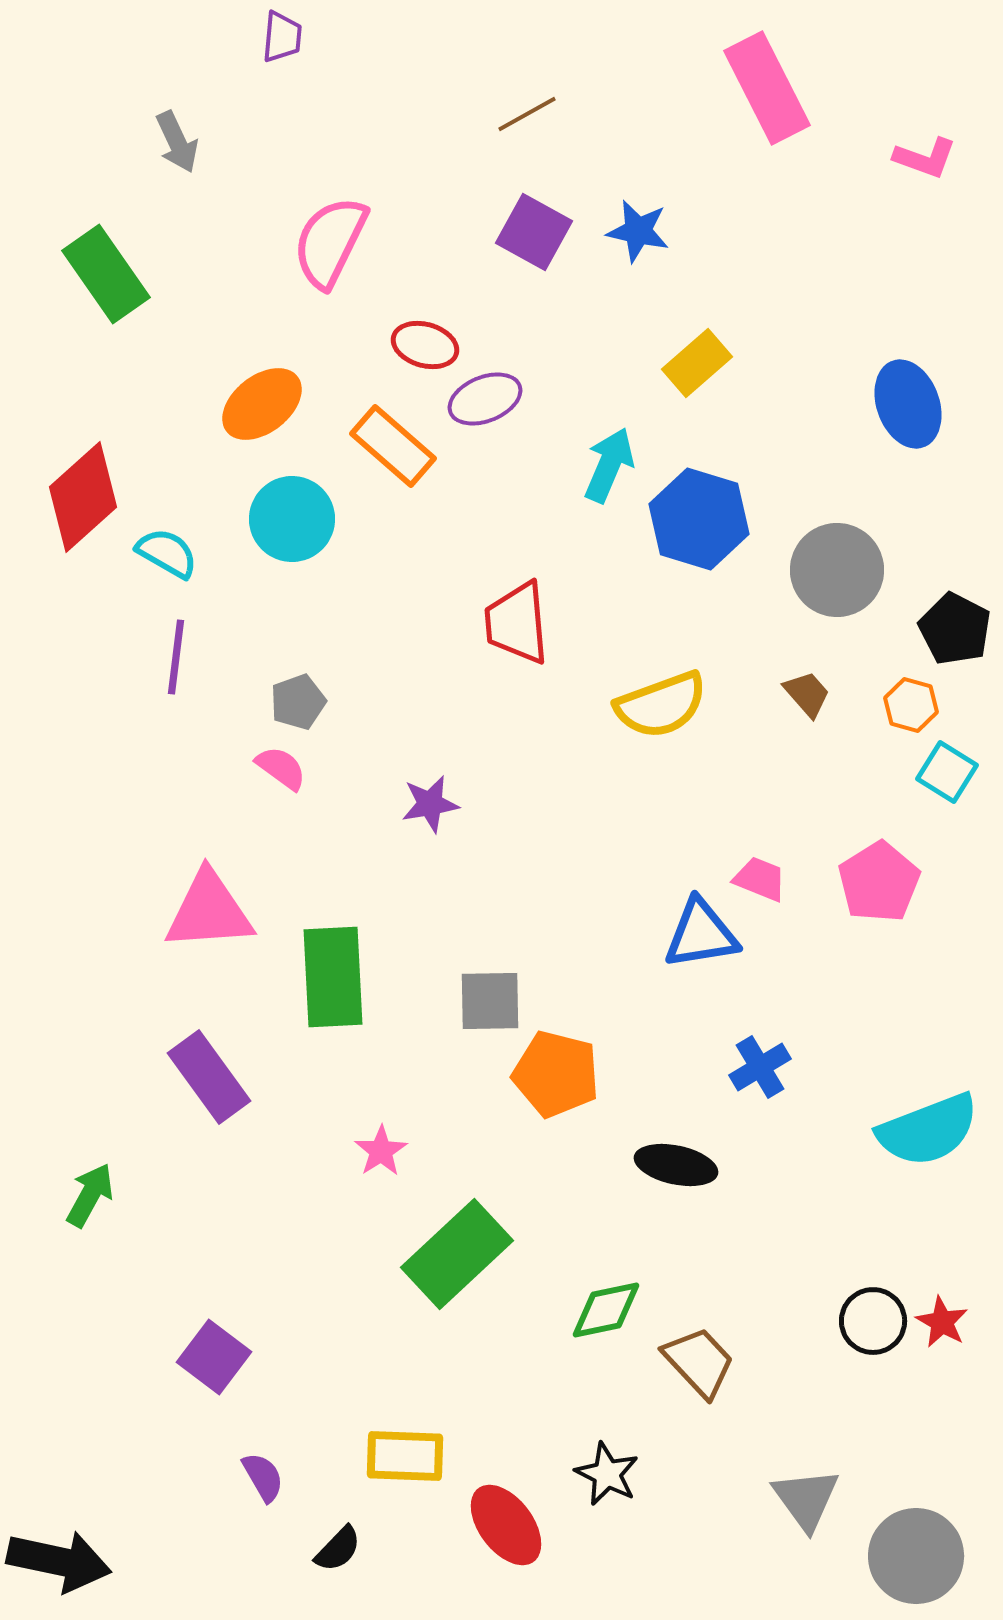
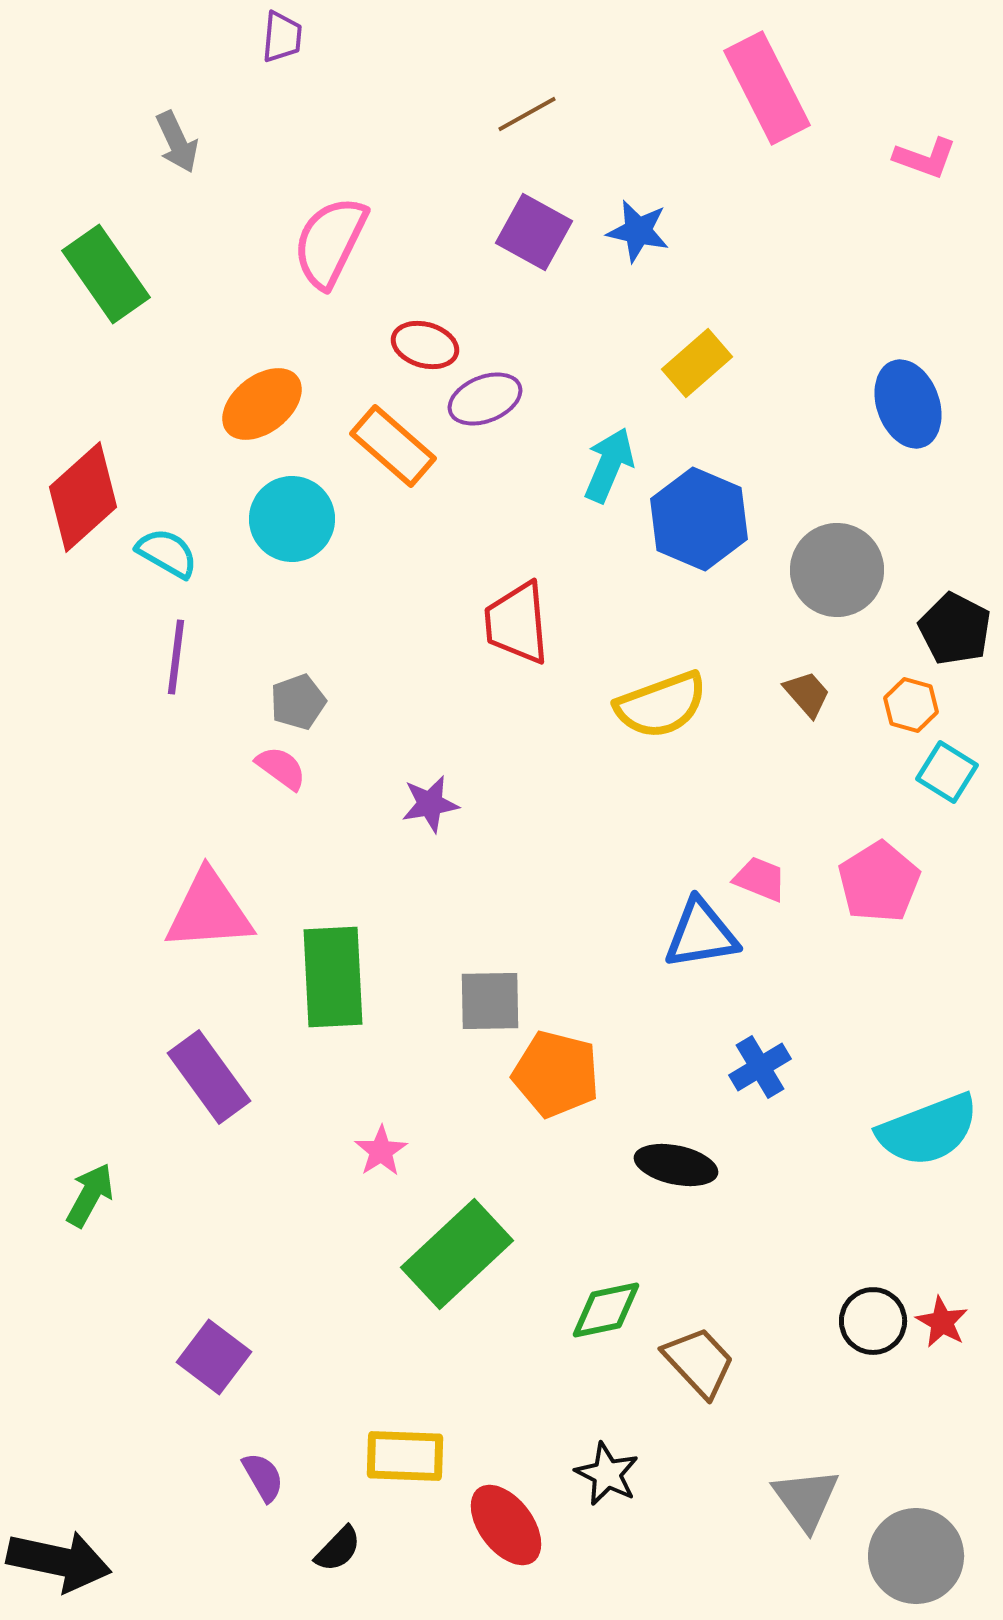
blue hexagon at (699, 519): rotated 6 degrees clockwise
